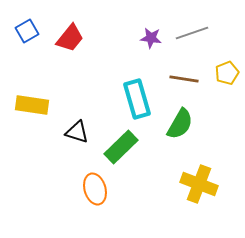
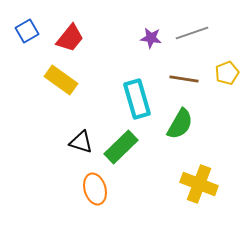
yellow rectangle: moved 29 px right, 25 px up; rotated 28 degrees clockwise
black triangle: moved 4 px right, 10 px down
